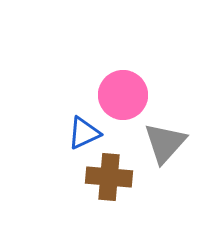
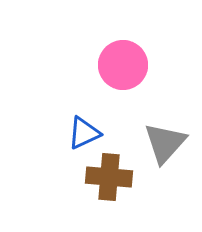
pink circle: moved 30 px up
